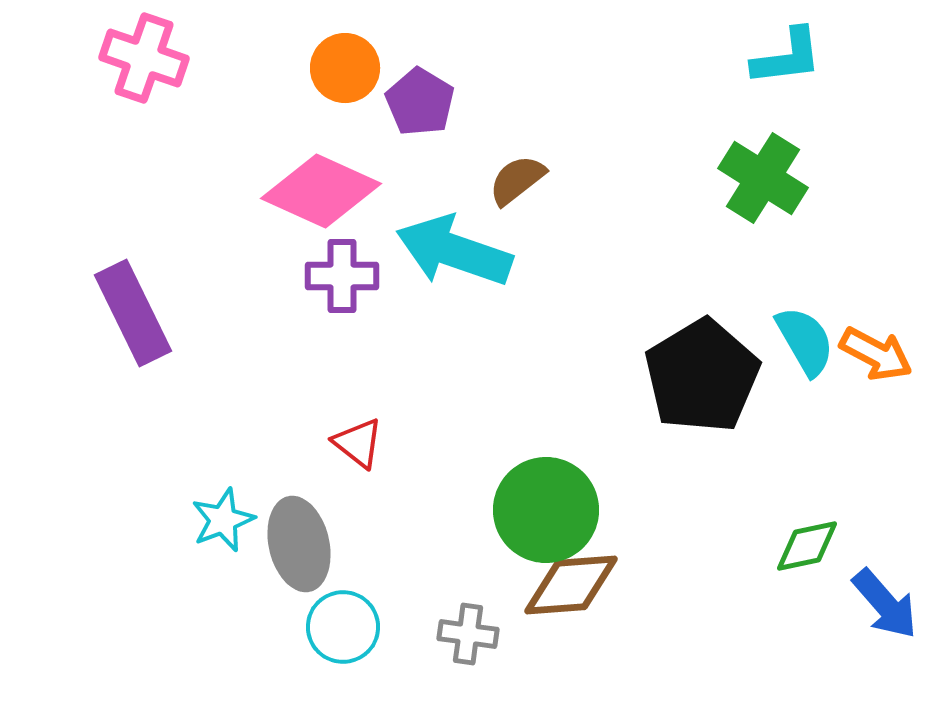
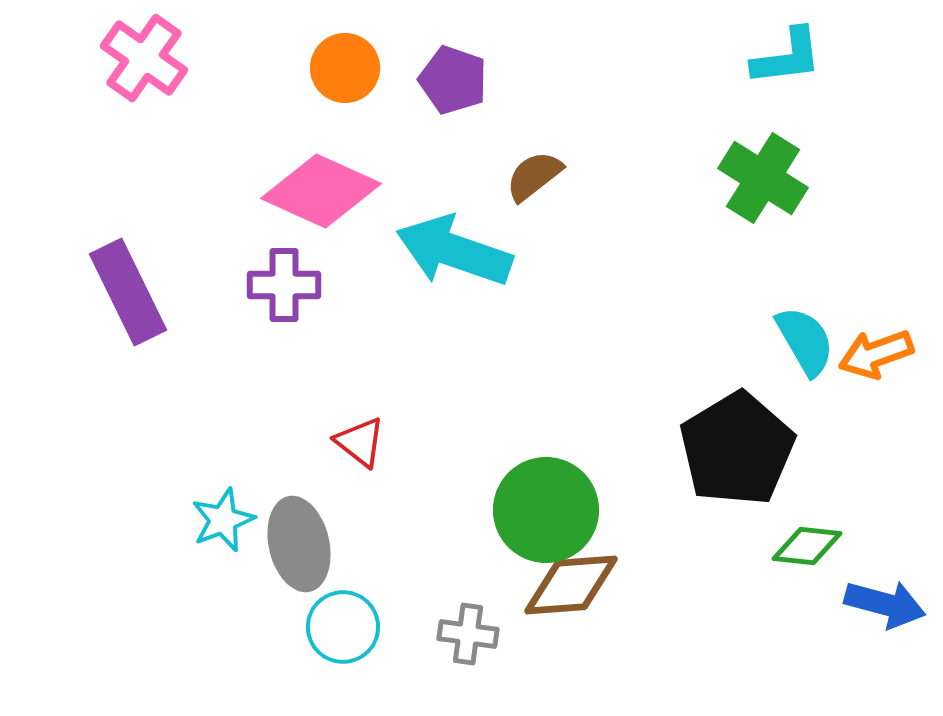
pink cross: rotated 16 degrees clockwise
purple pentagon: moved 33 px right, 22 px up; rotated 12 degrees counterclockwise
brown semicircle: moved 17 px right, 4 px up
purple cross: moved 58 px left, 9 px down
purple rectangle: moved 5 px left, 21 px up
orange arrow: rotated 132 degrees clockwise
black pentagon: moved 35 px right, 73 px down
red triangle: moved 2 px right, 1 px up
green diamond: rotated 18 degrees clockwise
blue arrow: rotated 34 degrees counterclockwise
